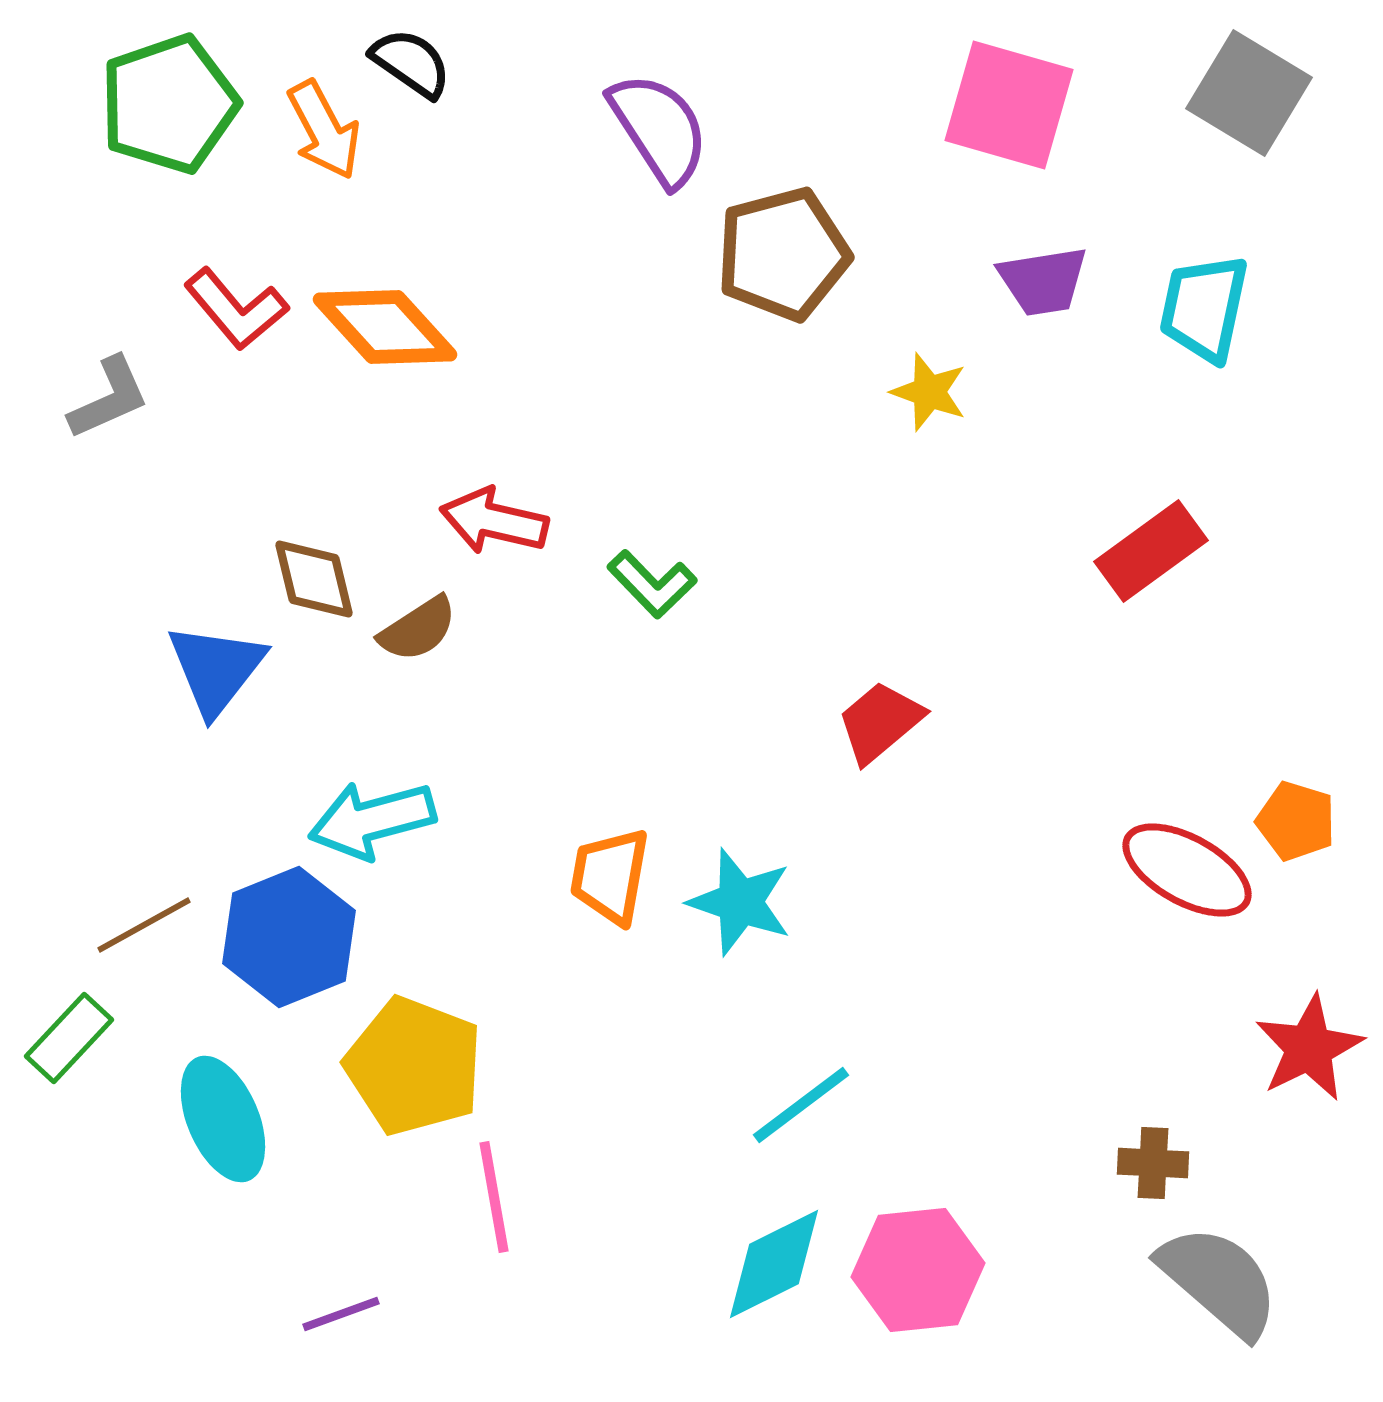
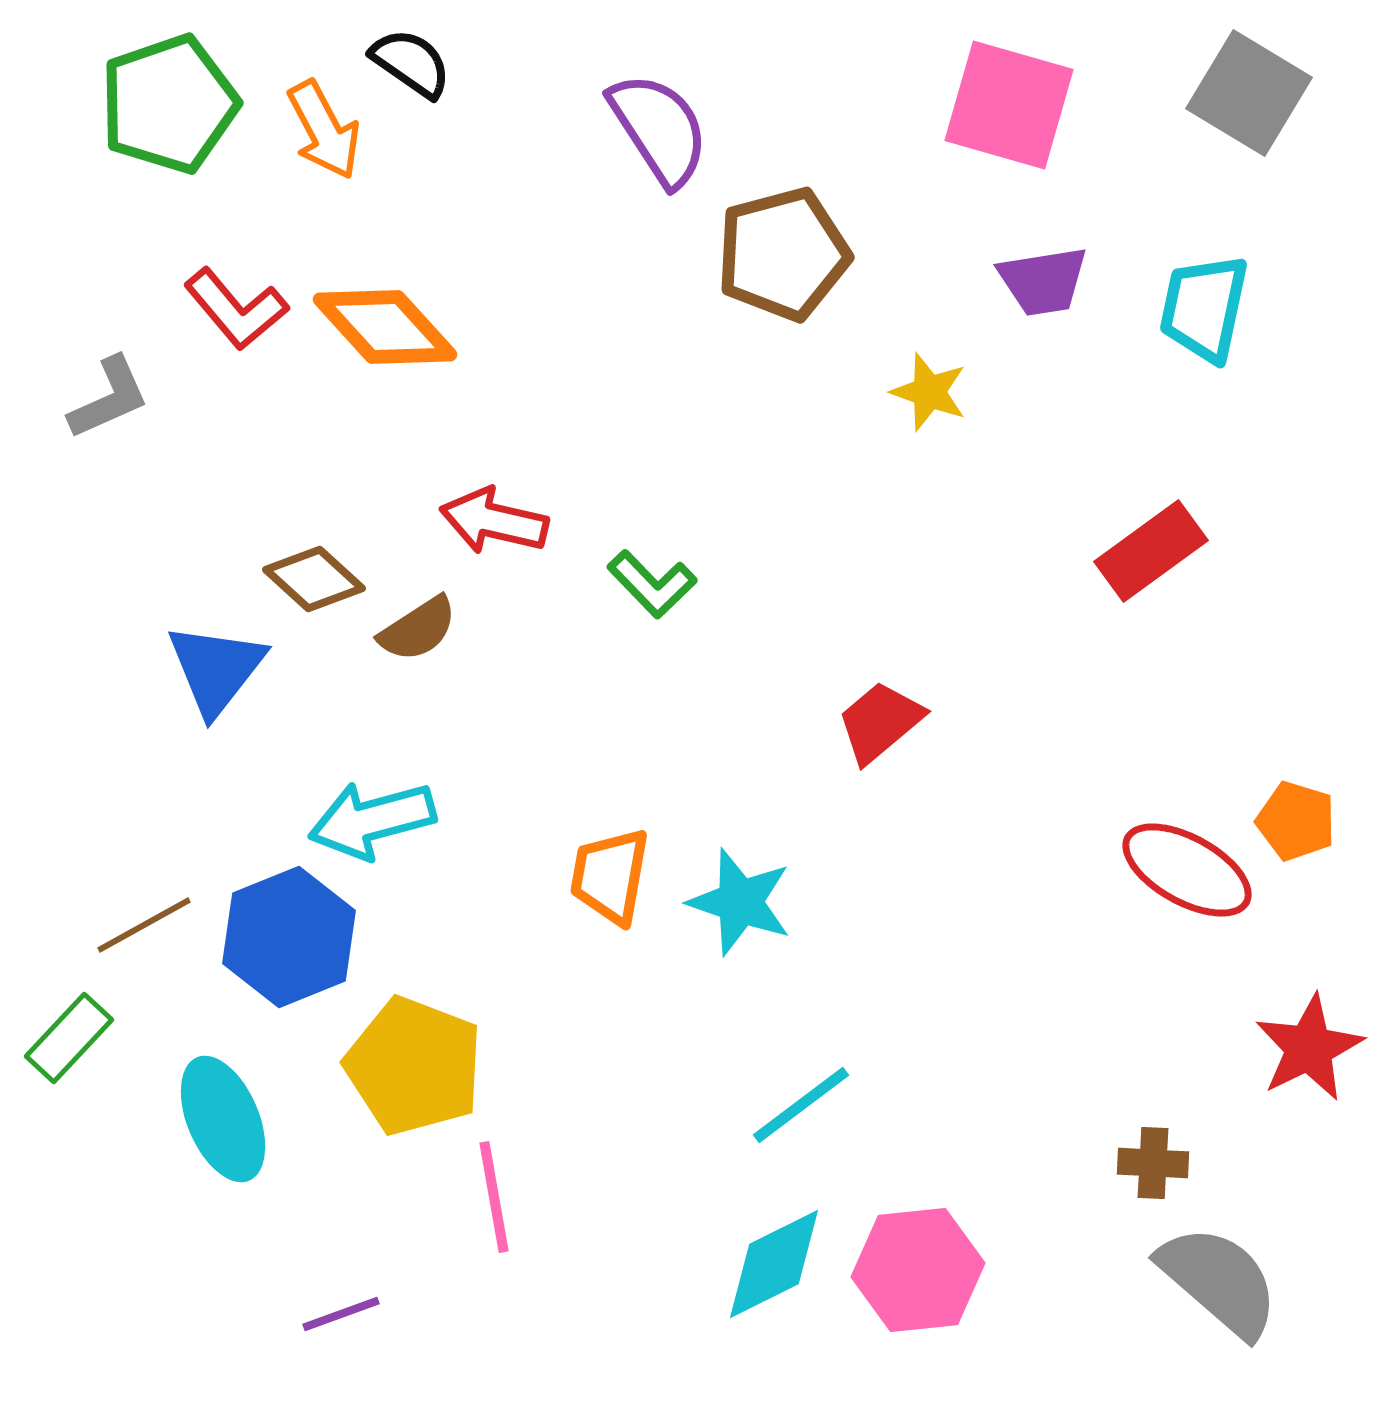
brown diamond: rotated 34 degrees counterclockwise
